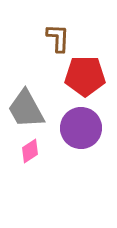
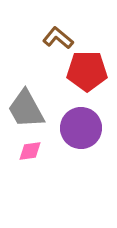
brown L-shape: rotated 52 degrees counterclockwise
red pentagon: moved 2 px right, 5 px up
pink diamond: rotated 25 degrees clockwise
